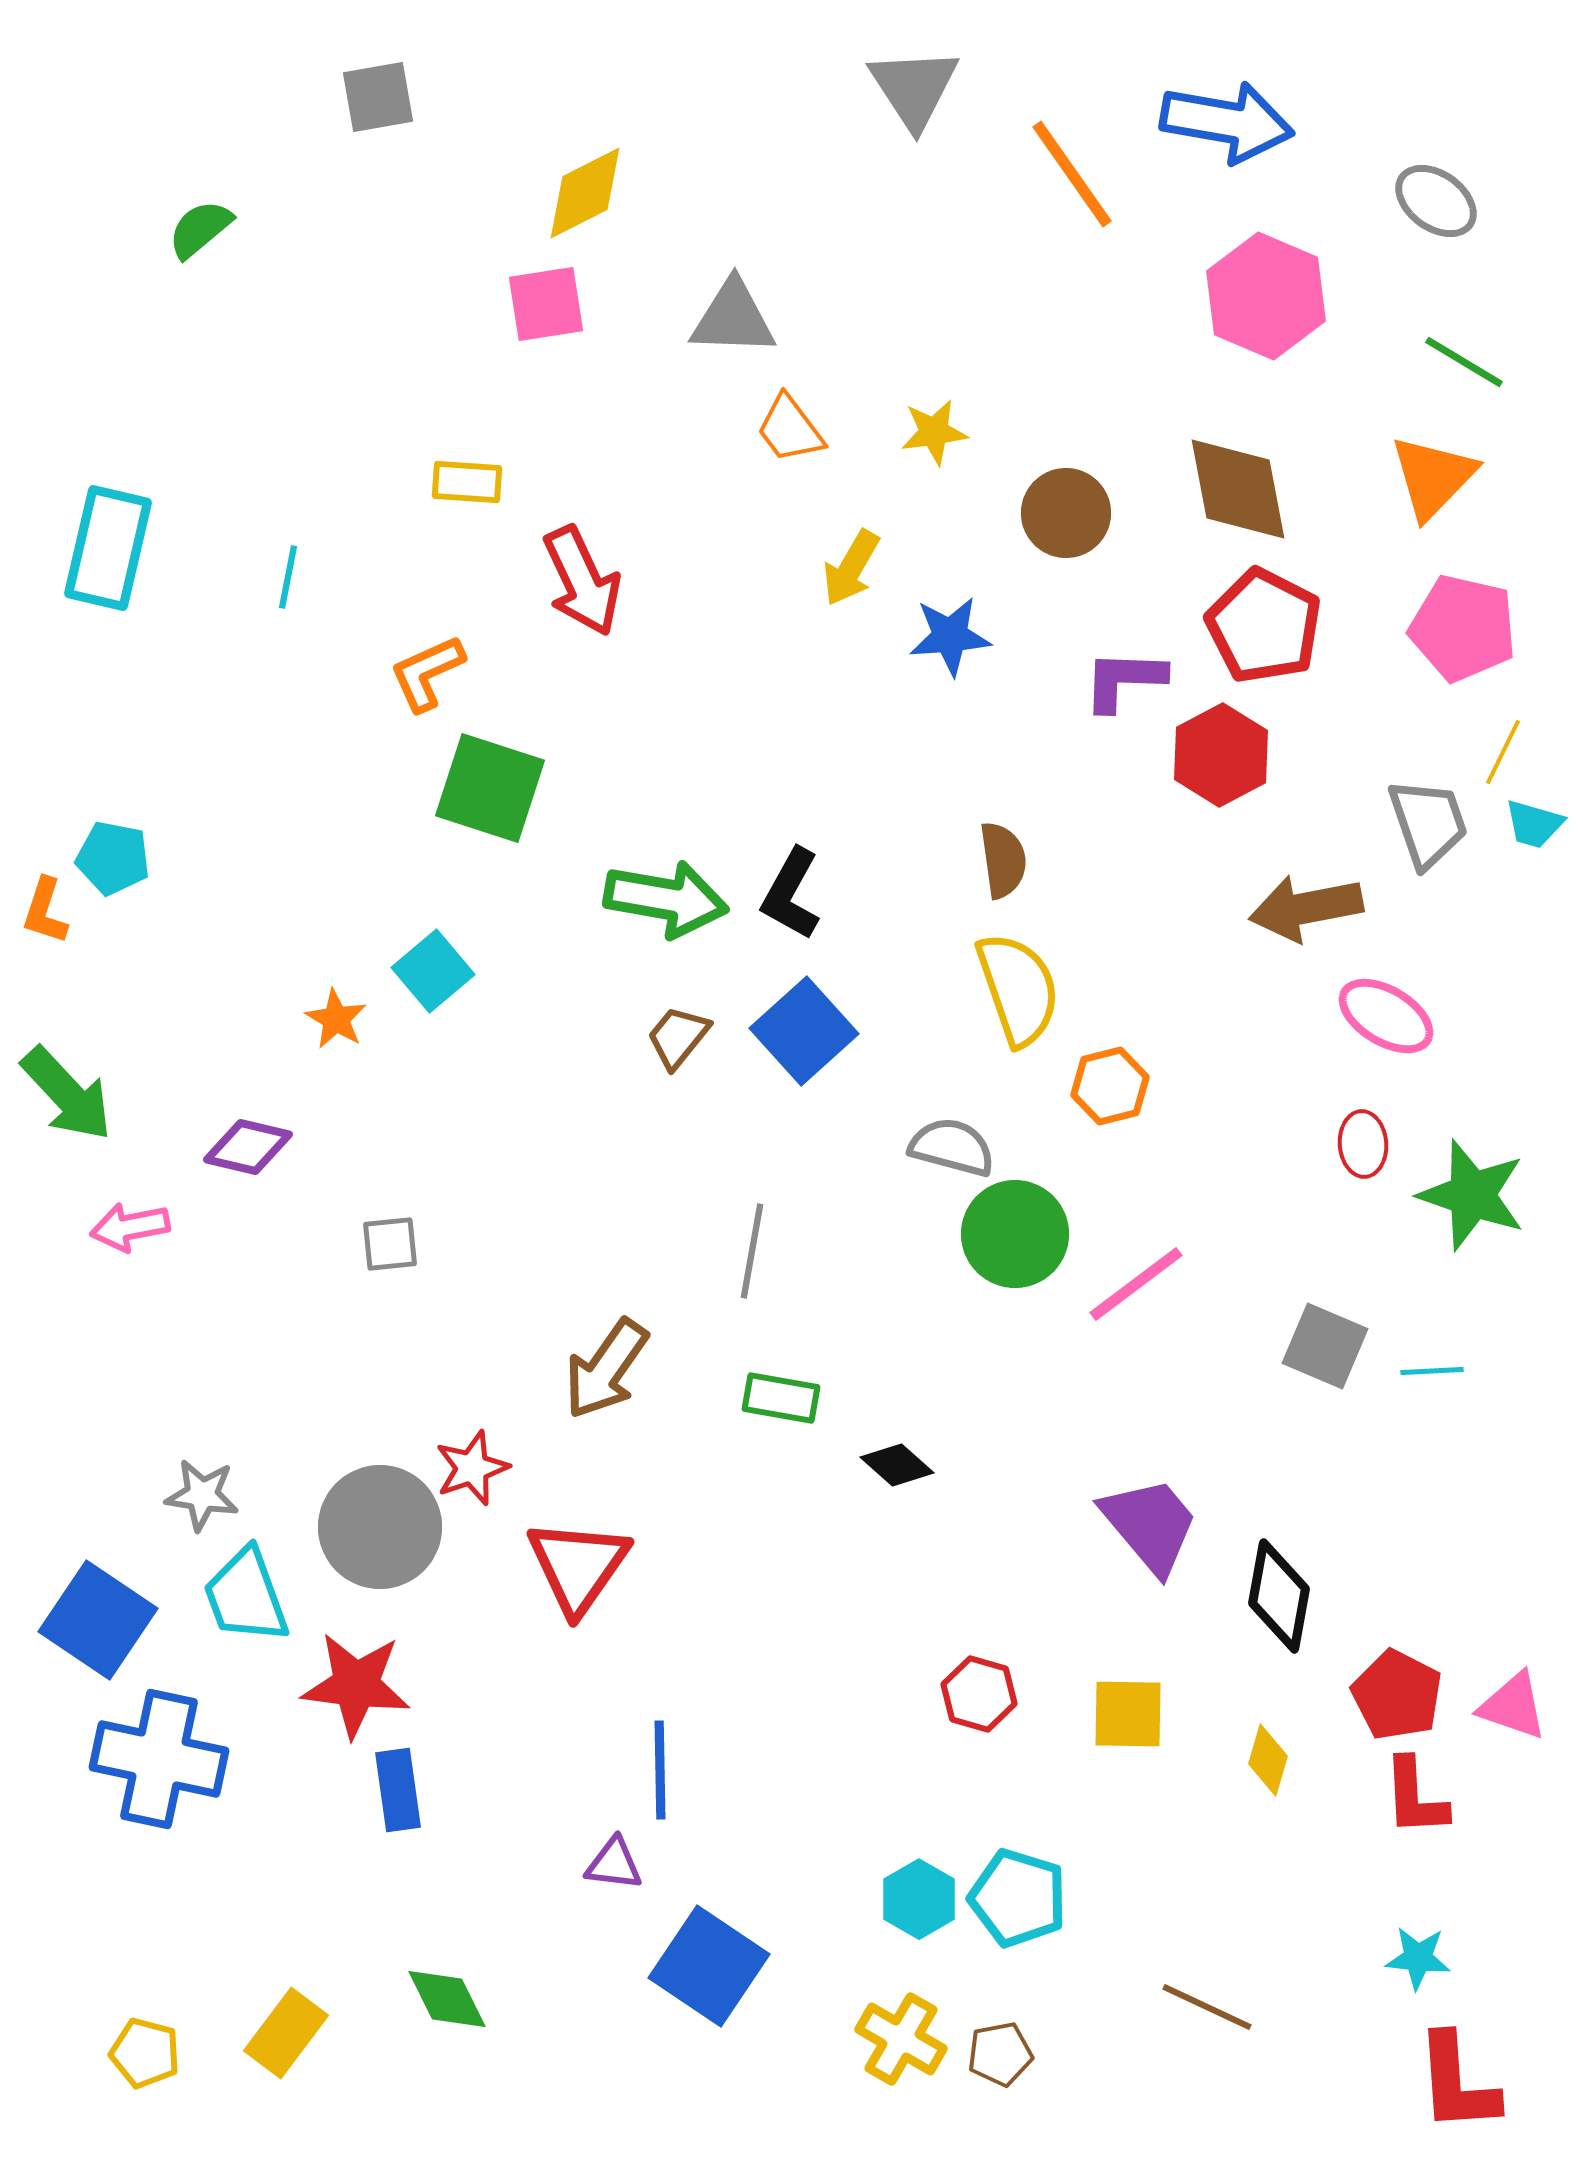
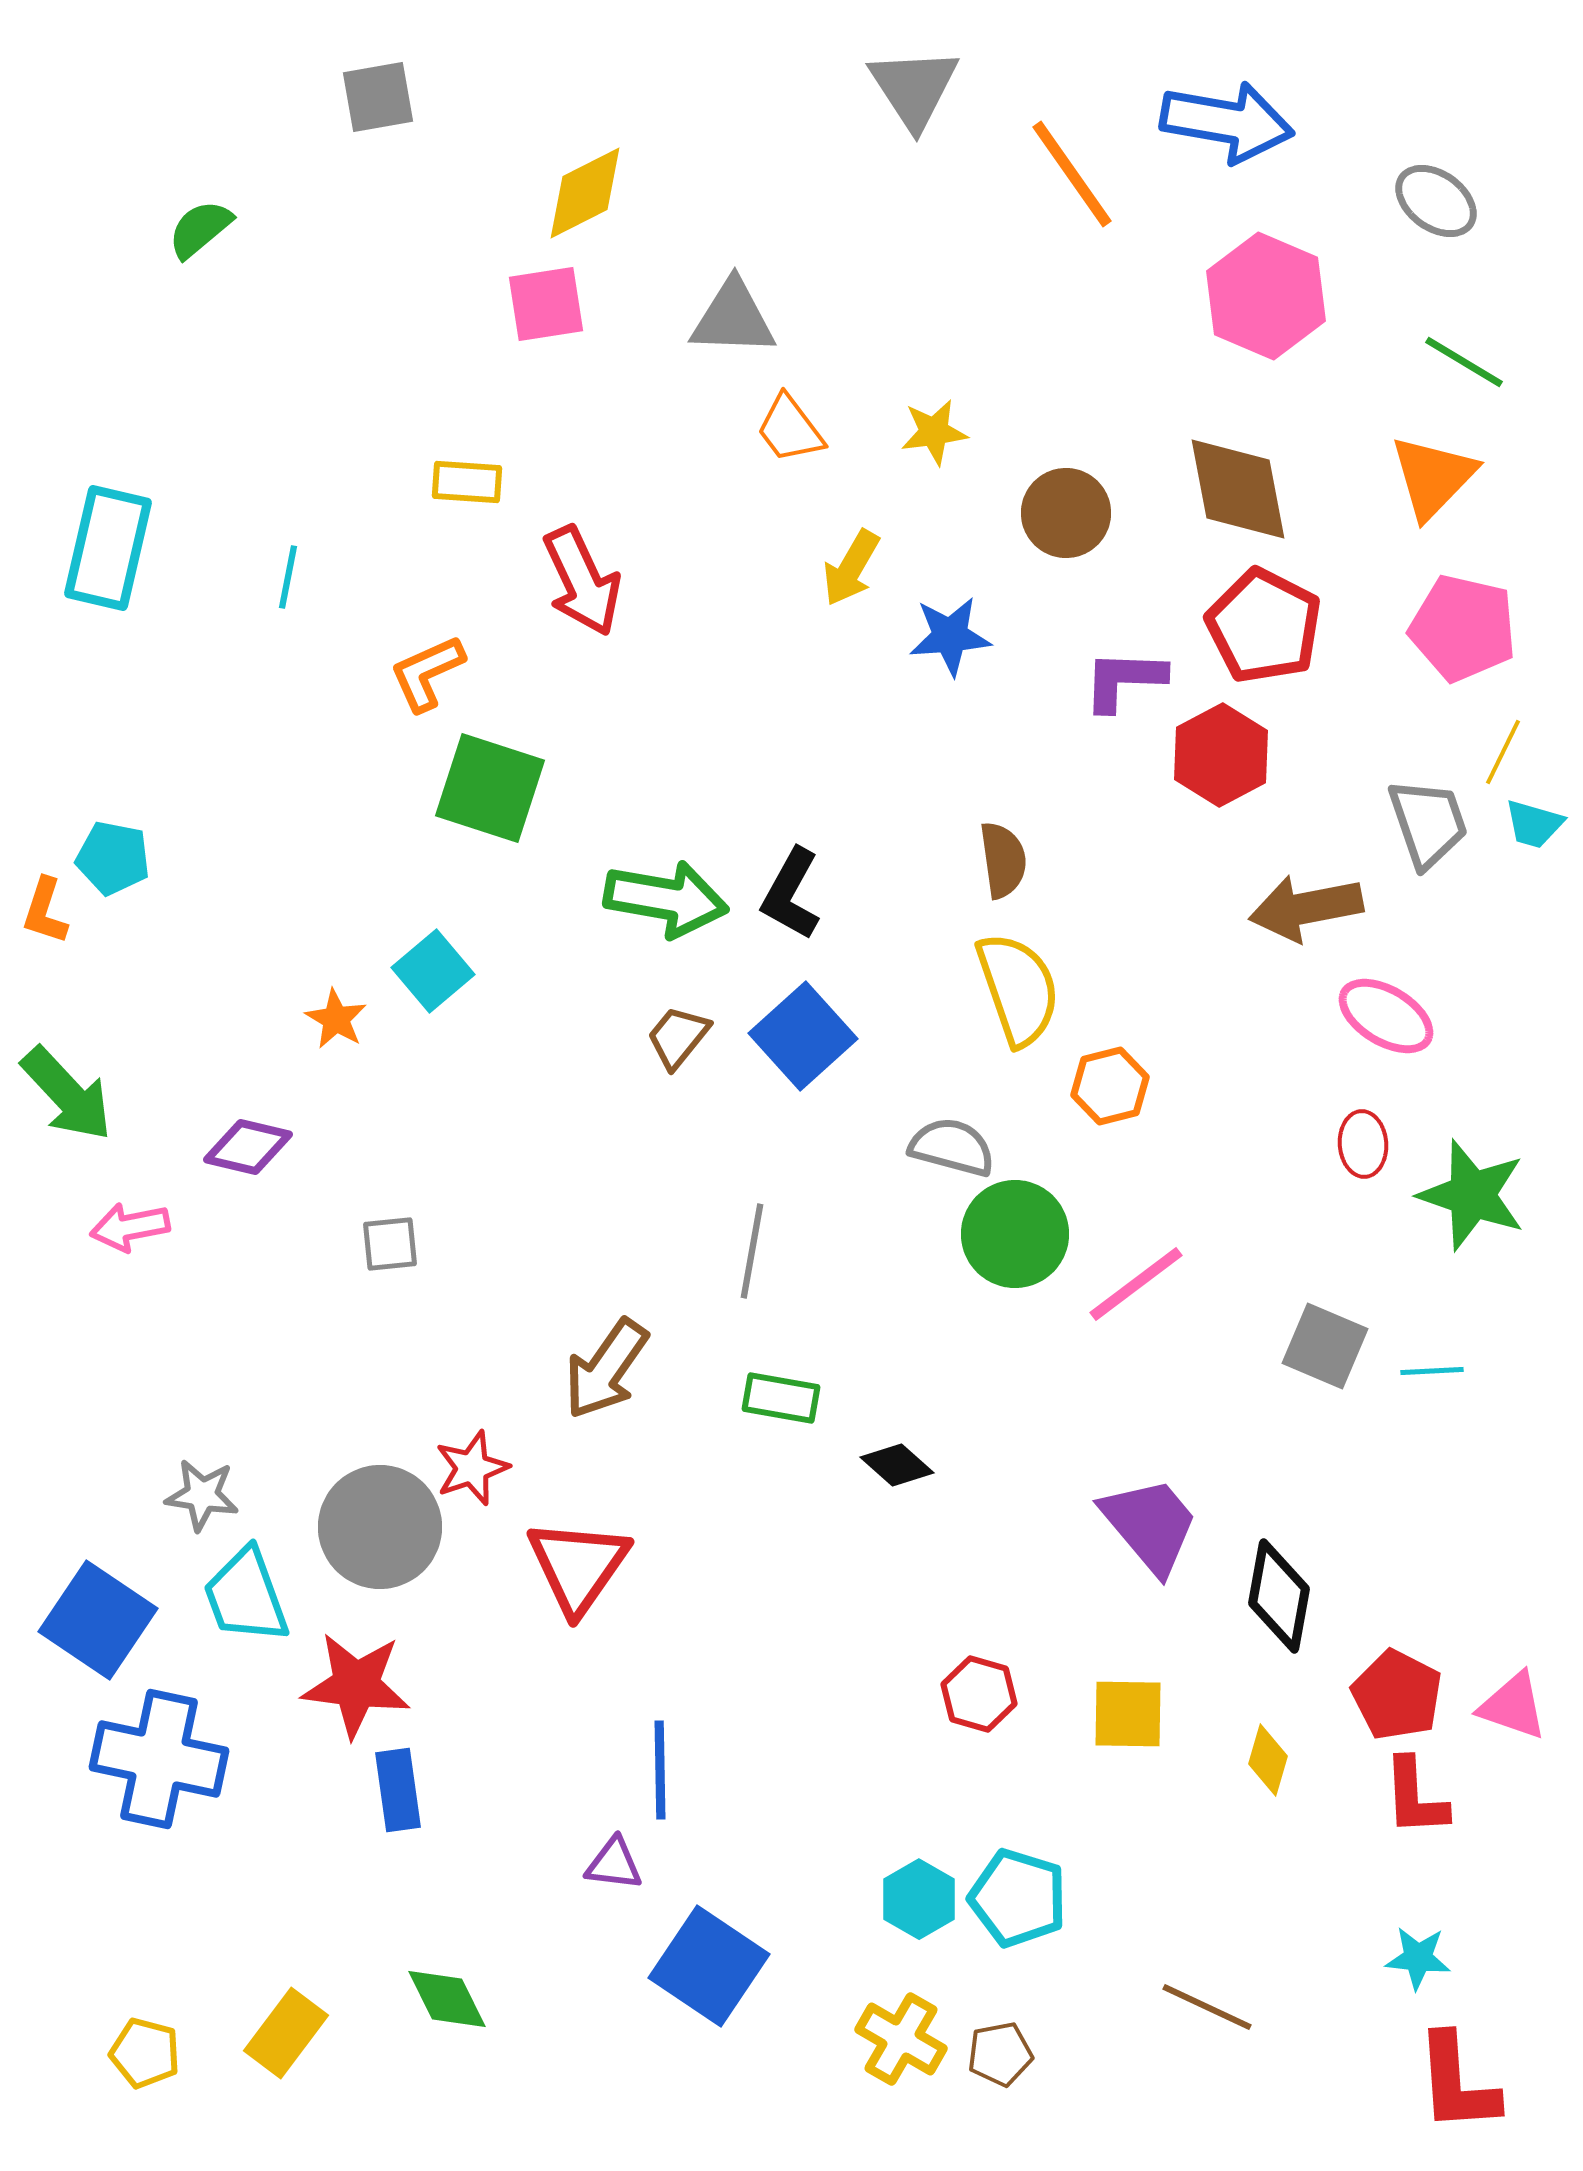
blue square at (804, 1031): moved 1 px left, 5 px down
